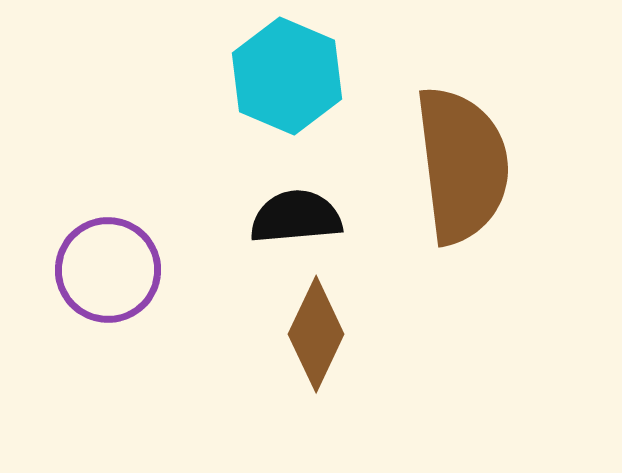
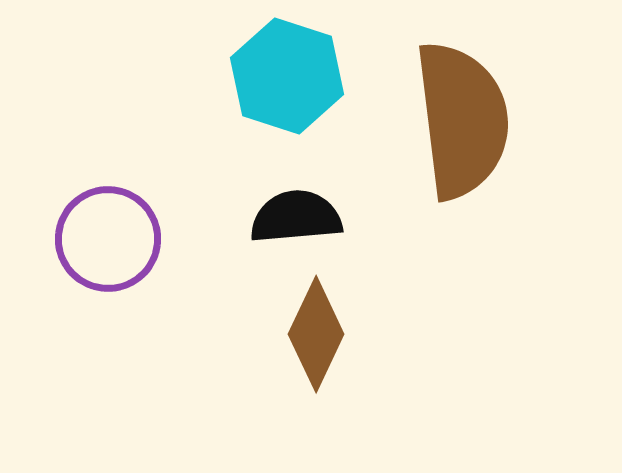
cyan hexagon: rotated 5 degrees counterclockwise
brown semicircle: moved 45 px up
purple circle: moved 31 px up
